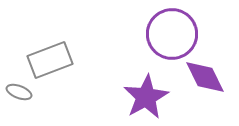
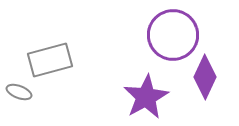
purple circle: moved 1 px right, 1 px down
gray rectangle: rotated 6 degrees clockwise
purple diamond: rotated 51 degrees clockwise
